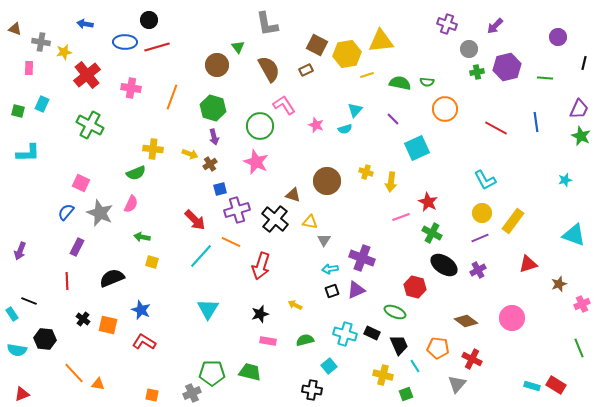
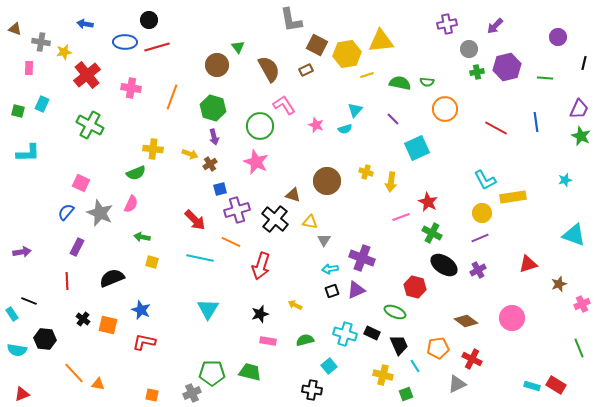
gray L-shape at (267, 24): moved 24 px right, 4 px up
purple cross at (447, 24): rotated 30 degrees counterclockwise
yellow rectangle at (513, 221): moved 24 px up; rotated 45 degrees clockwise
purple arrow at (20, 251): moved 2 px right, 1 px down; rotated 120 degrees counterclockwise
cyan line at (201, 256): moved 1 px left, 2 px down; rotated 60 degrees clockwise
red L-shape at (144, 342): rotated 20 degrees counterclockwise
orange pentagon at (438, 348): rotated 15 degrees counterclockwise
gray triangle at (457, 384): rotated 24 degrees clockwise
